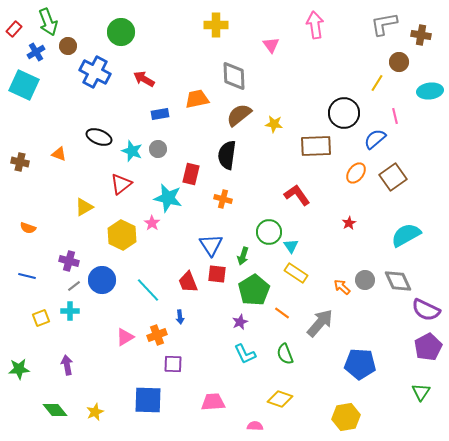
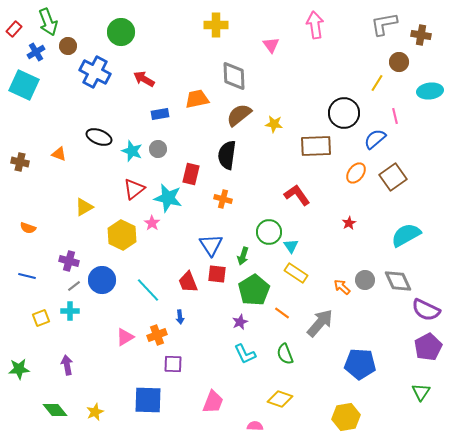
red triangle at (121, 184): moved 13 px right, 5 px down
pink trapezoid at (213, 402): rotated 115 degrees clockwise
